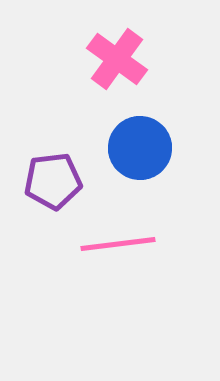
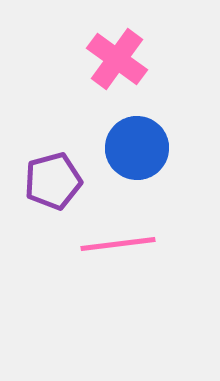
blue circle: moved 3 px left
purple pentagon: rotated 8 degrees counterclockwise
